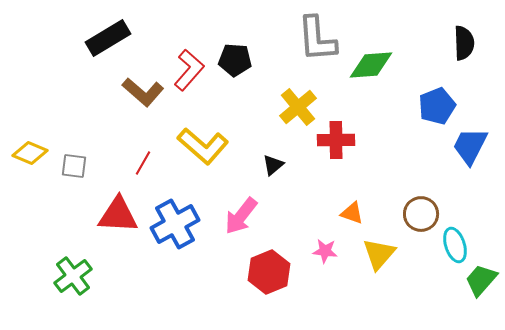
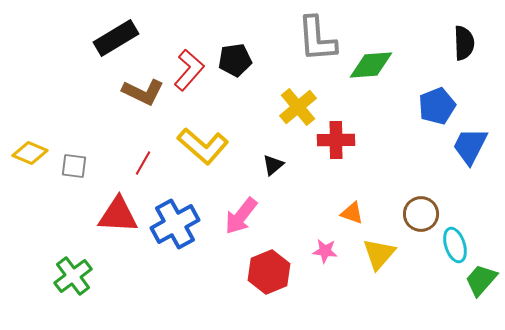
black rectangle: moved 8 px right
black pentagon: rotated 12 degrees counterclockwise
brown L-shape: rotated 15 degrees counterclockwise
